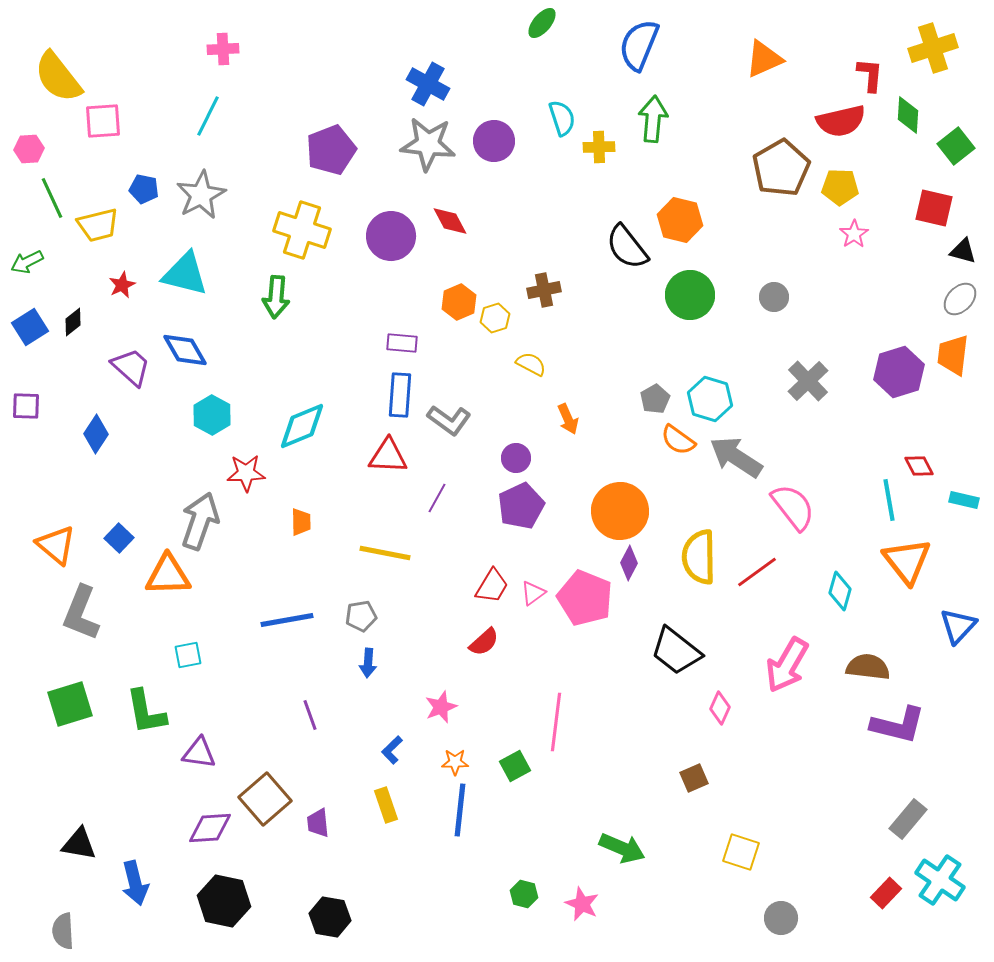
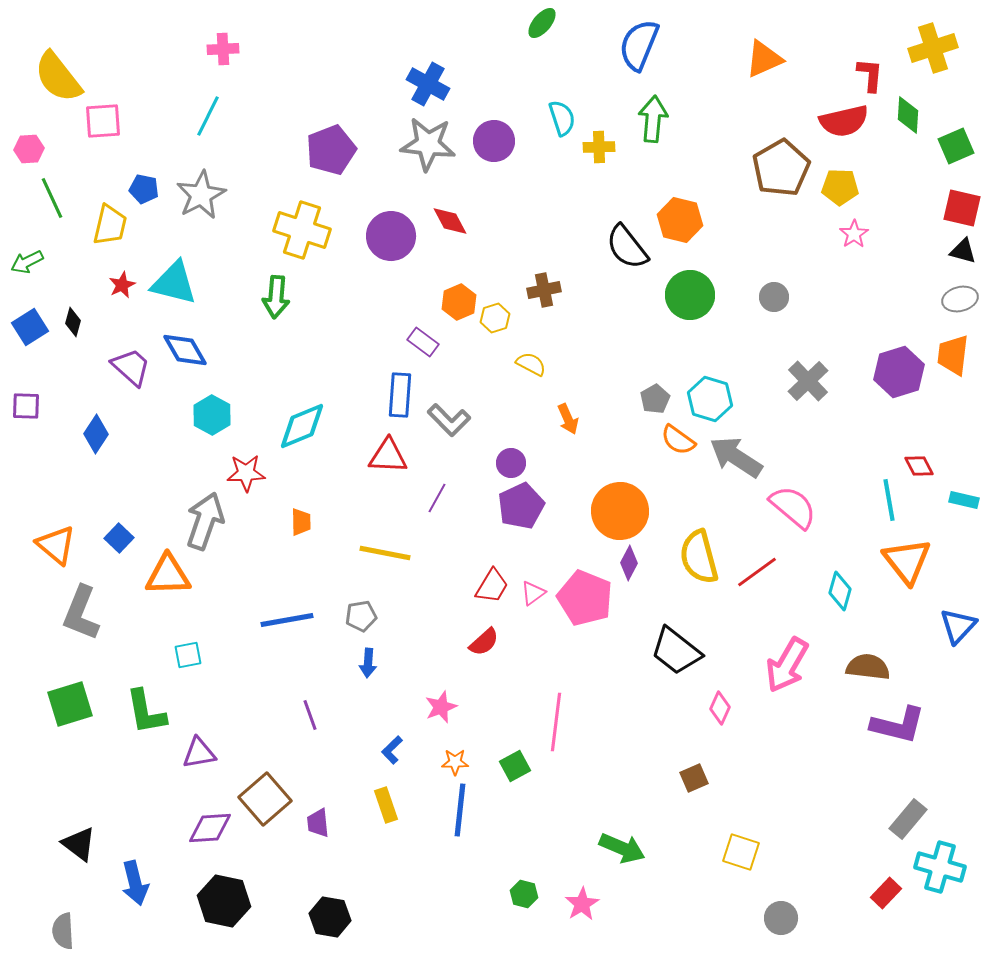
red semicircle at (841, 121): moved 3 px right
green square at (956, 146): rotated 15 degrees clockwise
red square at (934, 208): moved 28 px right
yellow trapezoid at (98, 225): moved 12 px right; rotated 63 degrees counterclockwise
cyan triangle at (185, 274): moved 11 px left, 9 px down
gray ellipse at (960, 299): rotated 32 degrees clockwise
black diamond at (73, 322): rotated 36 degrees counterclockwise
purple rectangle at (402, 343): moved 21 px right, 1 px up; rotated 32 degrees clockwise
gray L-shape at (449, 420): rotated 9 degrees clockwise
purple circle at (516, 458): moved 5 px left, 5 px down
pink semicircle at (793, 507): rotated 12 degrees counterclockwise
gray arrow at (200, 521): moved 5 px right
yellow semicircle at (699, 557): rotated 14 degrees counterclockwise
purple triangle at (199, 753): rotated 18 degrees counterclockwise
black triangle at (79, 844): rotated 27 degrees clockwise
cyan cross at (940, 880): moved 13 px up; rotated 18 degrees counterclockwise
pink star at (582, 904): rotated 16 degrees clockwise
